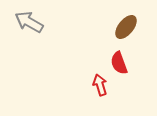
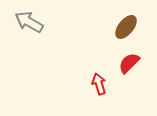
red semicircle: moved 10 px right; rotated 65 degrees clockwise
red arrow: moved 1 px left, 1 px up
